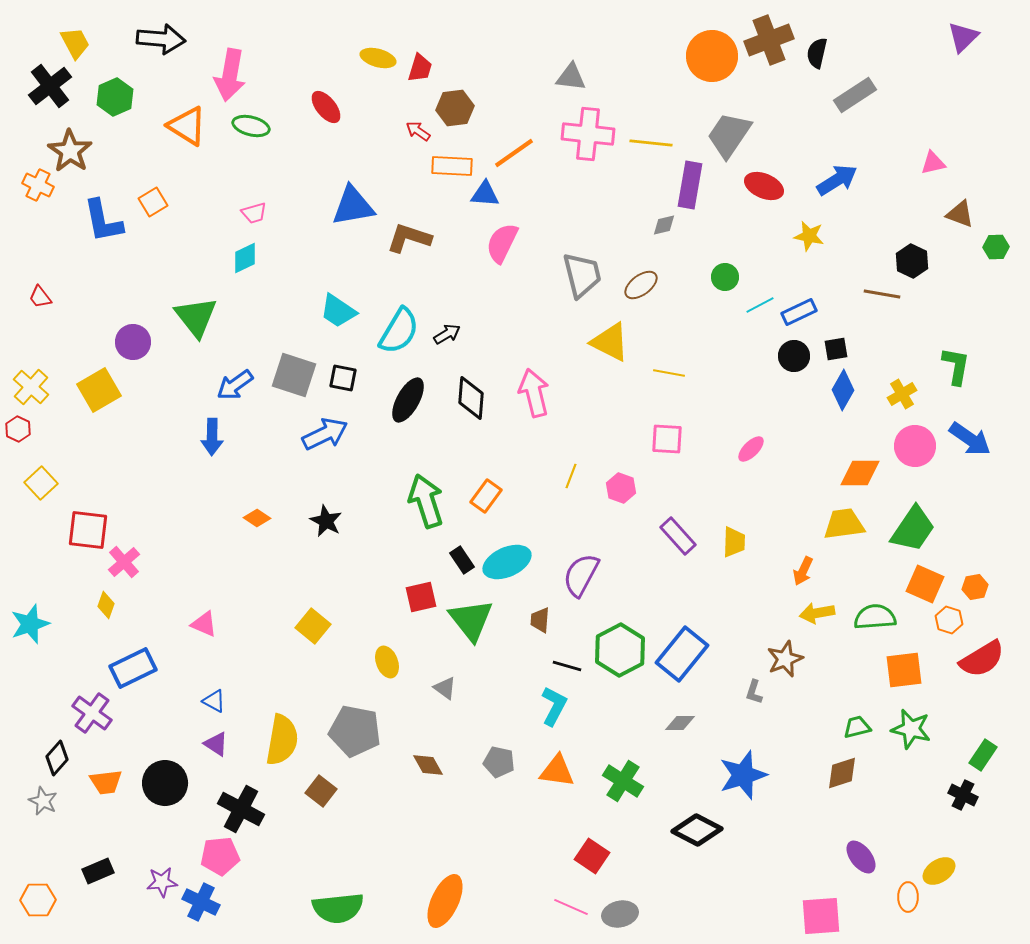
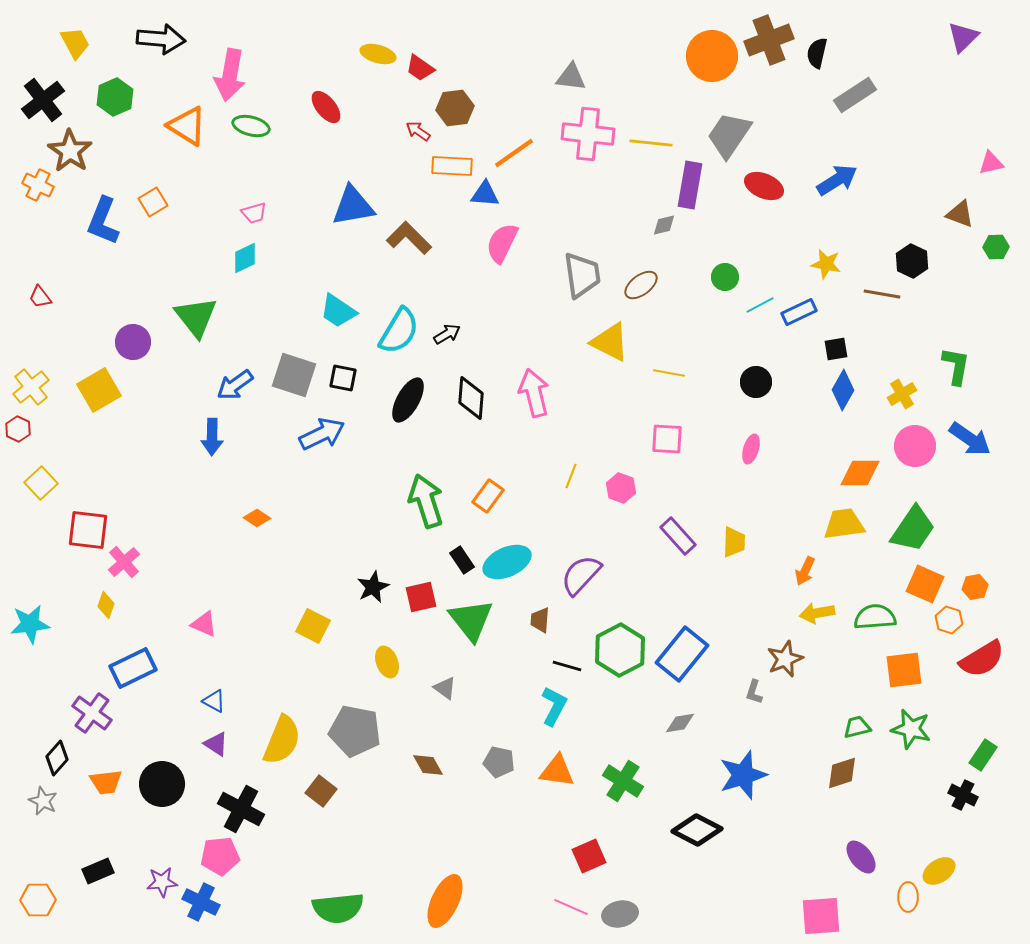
yellow ellipse at (378, 58): moved 4 px up
red trapezoid at (420, 68): rotated 108 degrees clockwise
black cross at (50, 86): moved 7 px left, 14 px down
pink triangle at (933, 163): moved 58 px right
blue L-shape at (103, 221): rotated 33 degrees clockwise
yellow star at (809, 236): moved 17 px right, 28 px down
brown L-shape at (409, 238): rotated 27 degrees clockwise
gray trapezoid at (582, 275): rotated 6 degrees clockwise
black circle at (794, 356): moved 38 px left, 26 px down
yellow cross at (31, 387): rotated 9 degrees clockwise
blue arrow at (325, 434): moved 3 px left
pink ellipse at (751, 449): rotated 28 degrees counterclockwise
orange rectangle at (486, 496): moved 2 px right
black star at (326, 521): moved 47 px right, 66 px down; rotated 20 degrees clockwise
orange arrow at (803, 571): moved 2 px right
purple semicircle at (581, 575): rotated 15 degrees clockwise
cyan star at (30, 624): rotated 12 degrees clockwise
yellow square at (313, 626): rotated 12 degrees counterclockwise
gray diamond at (680, 723): rotated 8 degrees counterclockwise
yellow semicircle at (282, 740): rotated 12 degrees clockwise
black circle at (165, 783): moved 3 px left, 1 px down
red square at (592, 856): moved 3 px left; rotated 32 degrees clockwise
